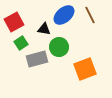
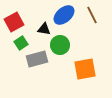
brown line: moved 2 px right
green circle: moved 1 px right, 2 px up
orange square: rotated 10 degrees clockwise
